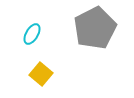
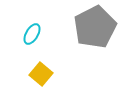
gray pentagon: moved 1 px up
